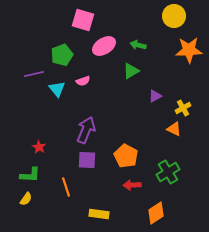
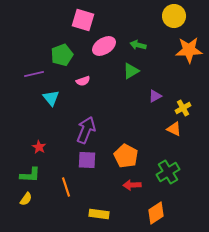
cyan triangle: moved 6 px left, 9 px down
